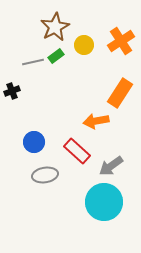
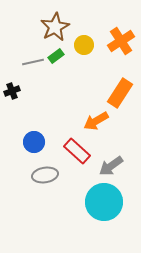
orange arrow: rotated 20 degrees counterclockwise
